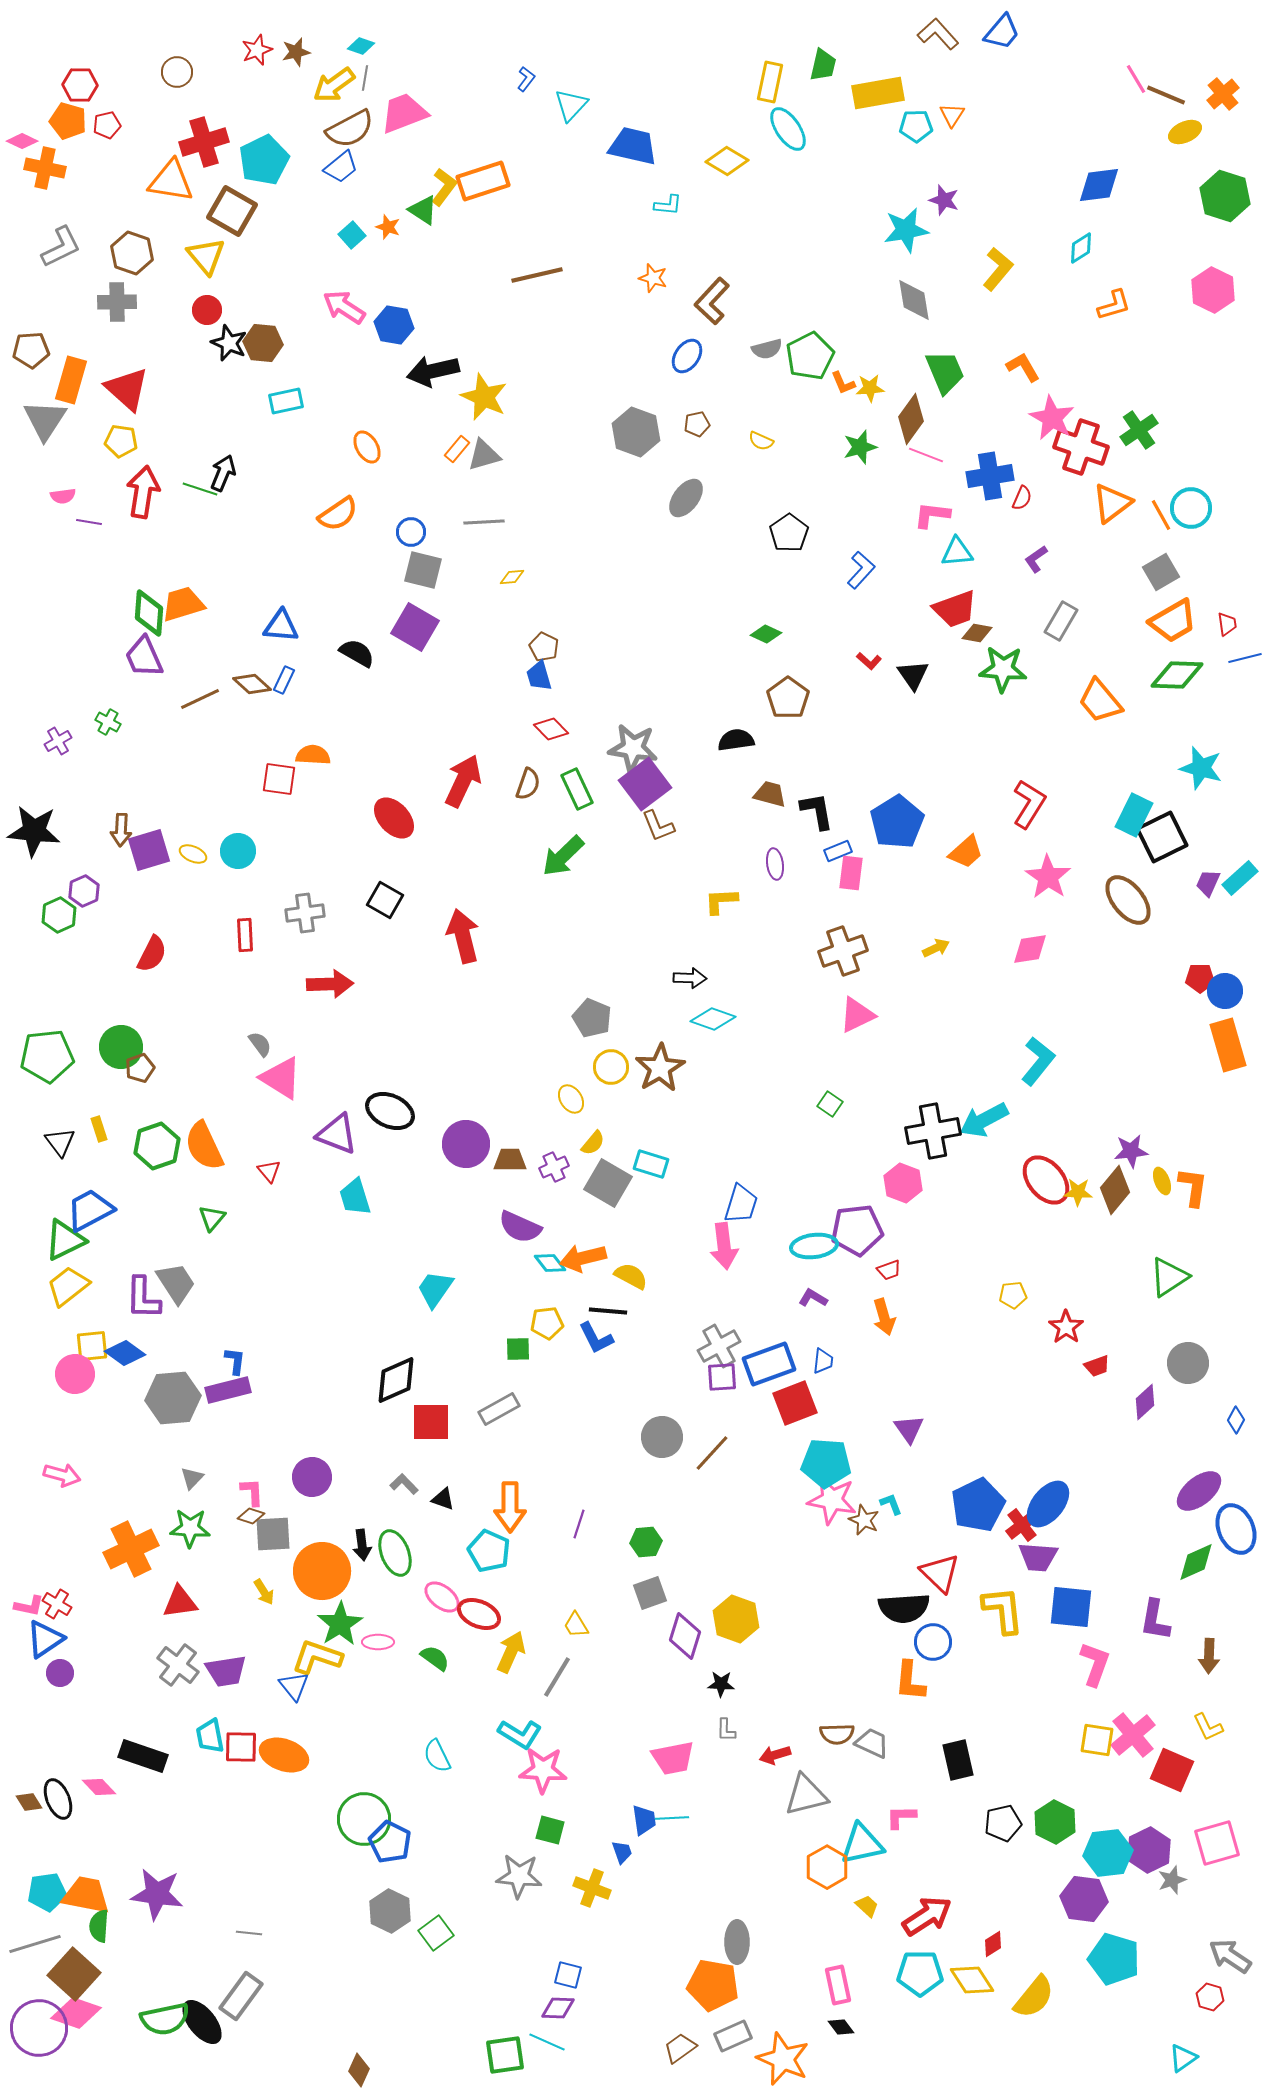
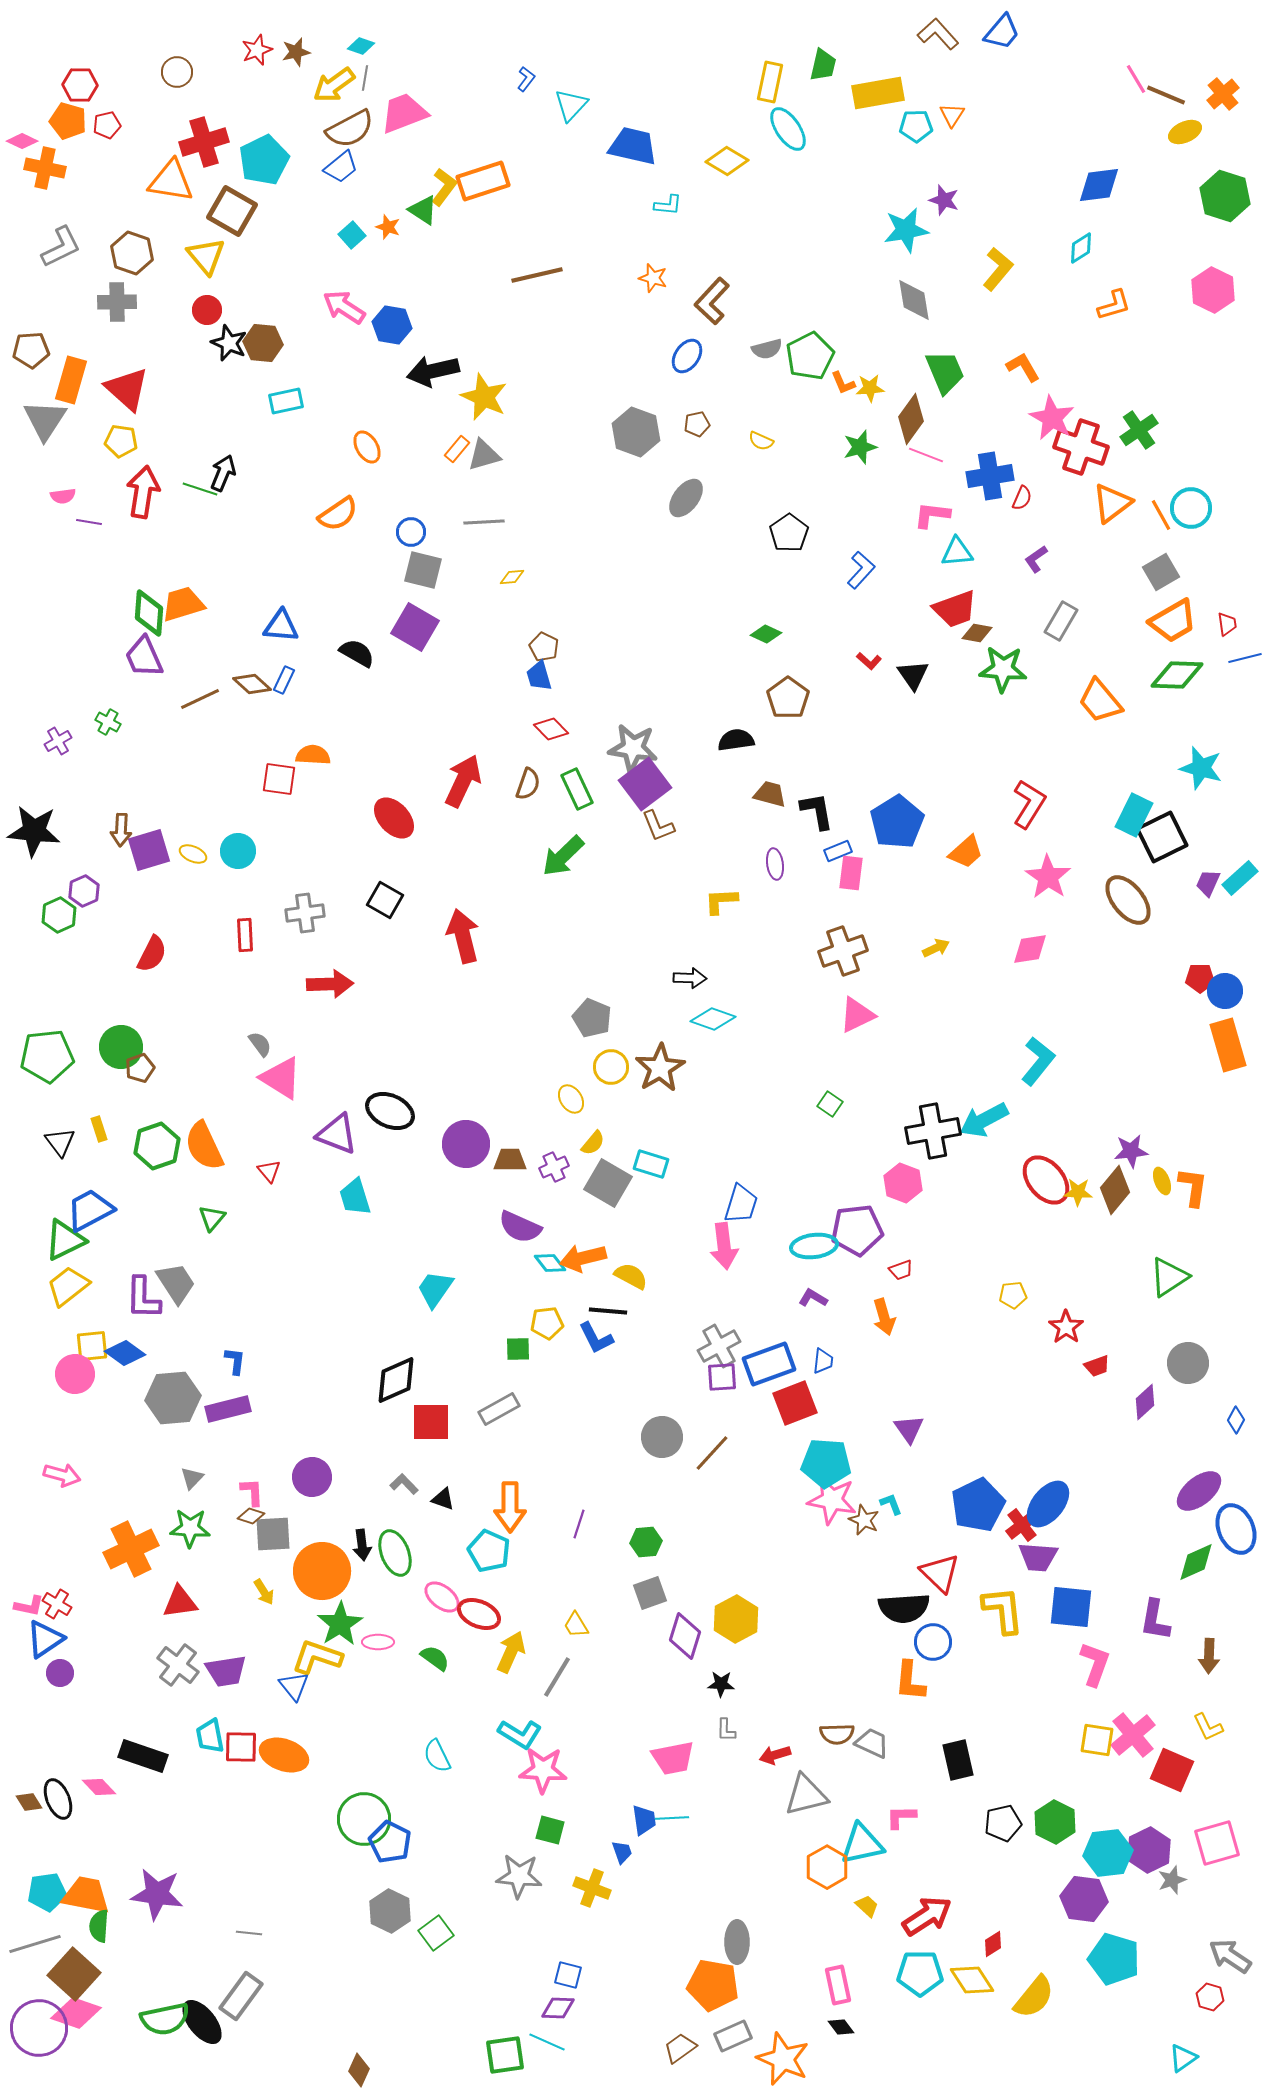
blue hexagon at (394, 325): moved 2 px left
red trapezoid at (889, 1270): moved 12 px right
purple rectangle at (228, 1390): moved 19 px down
yellow hexagon at (736, 1619): rotated 12 degrees clockwise
